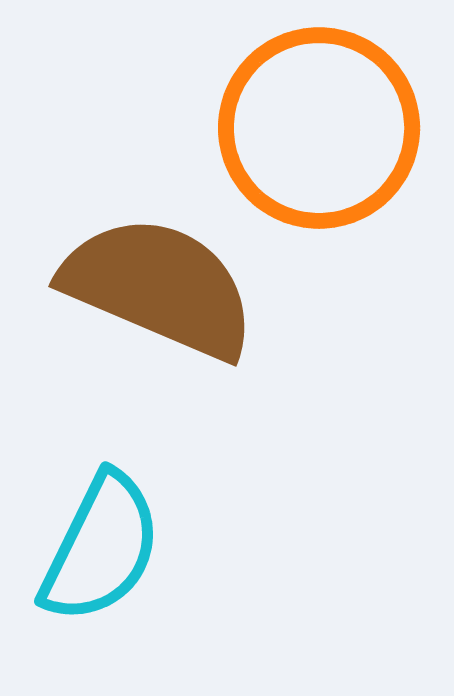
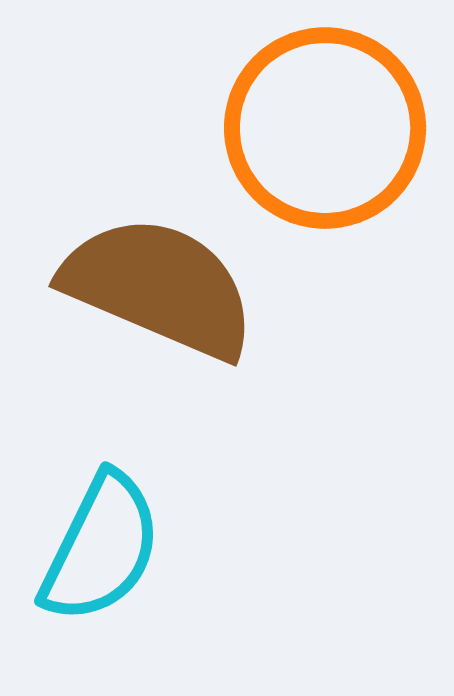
orange circle: moved 6 px right
